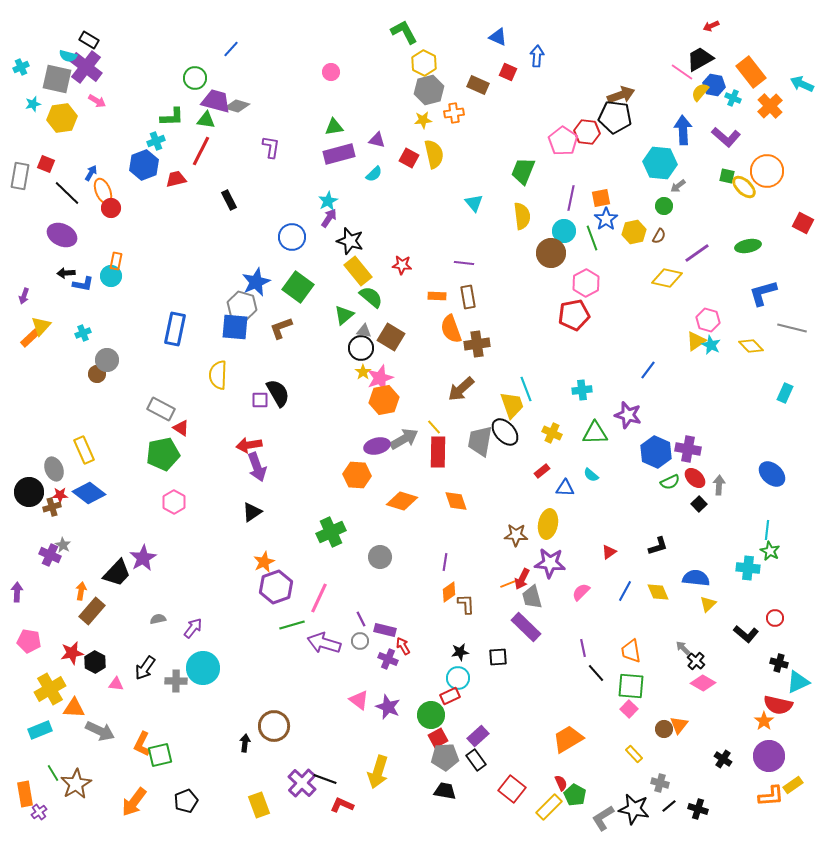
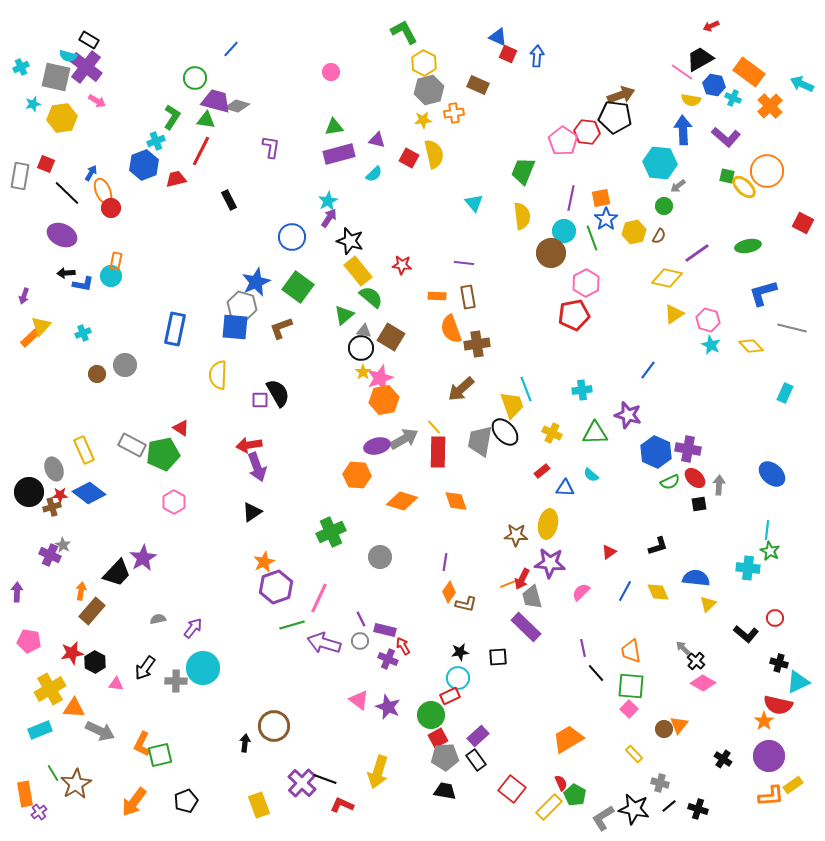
red square at (508, 72): moved 18 px up
orange rectangle at (751, 72): moved 2 px left; rotated 16 degrees counterclockwise
gray square at (57, 79): moved 1 px left, 2 px up
yellow semicircle at (700, 92): moved 9 px left, 8 px down; rotated 120 degrees counterclockwise
green L-shape at (172, 117): rotated 55 degrees counterclockwise
yellow triangle at (696, 341): moved 22 px left, 27 px up
gray circle at (107, 360): moved 18 px right, 5 px down
gray rectangle at (161, 409): moved 29 px left, 36 px down
black square at (699, 504): rotated 35 degrees clockwise
orange diamond at (449, 592): rotated 20 degrees counterclockwise
brown L-shape at (466, 604): rotated 105 degrees clockwise
